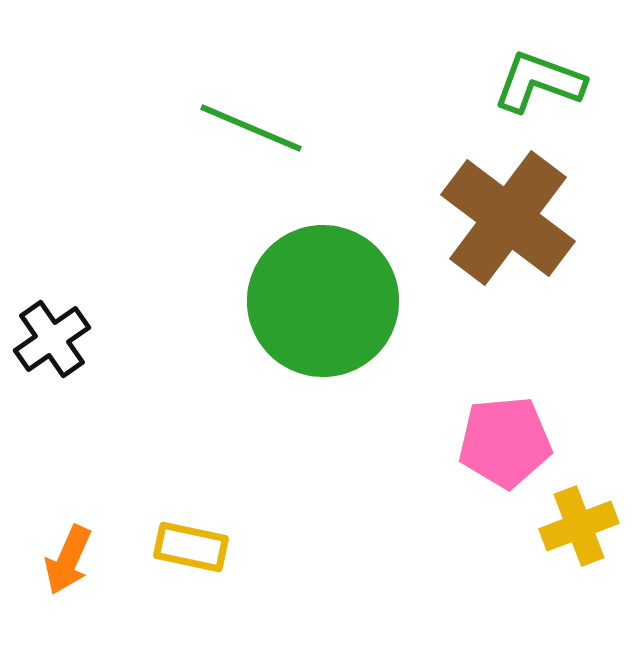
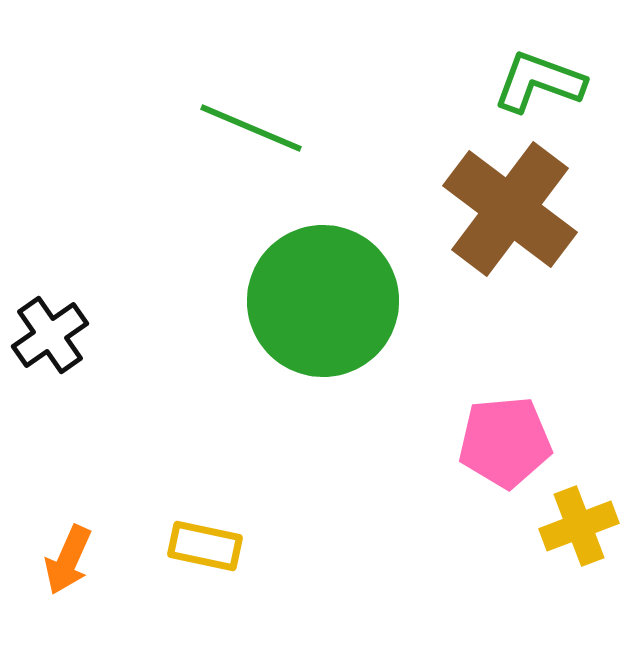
brown cross: moved 2 px right, 9 px up
black cross: moved 2 px left, 4 px up
yellow rectangle: moved 14 px right, 1 px up
